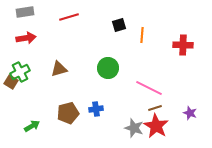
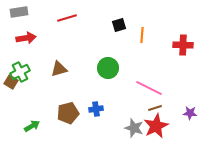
gray rectangle: moved 6 px left
red line: moved 2 px left, 1 px down
purple star: rotated 16 degrees counterclockwise
red star: rotated 15 degrees clockwise
